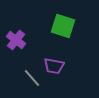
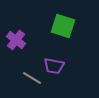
gray line: rotated 18 degrees counterclockwise
